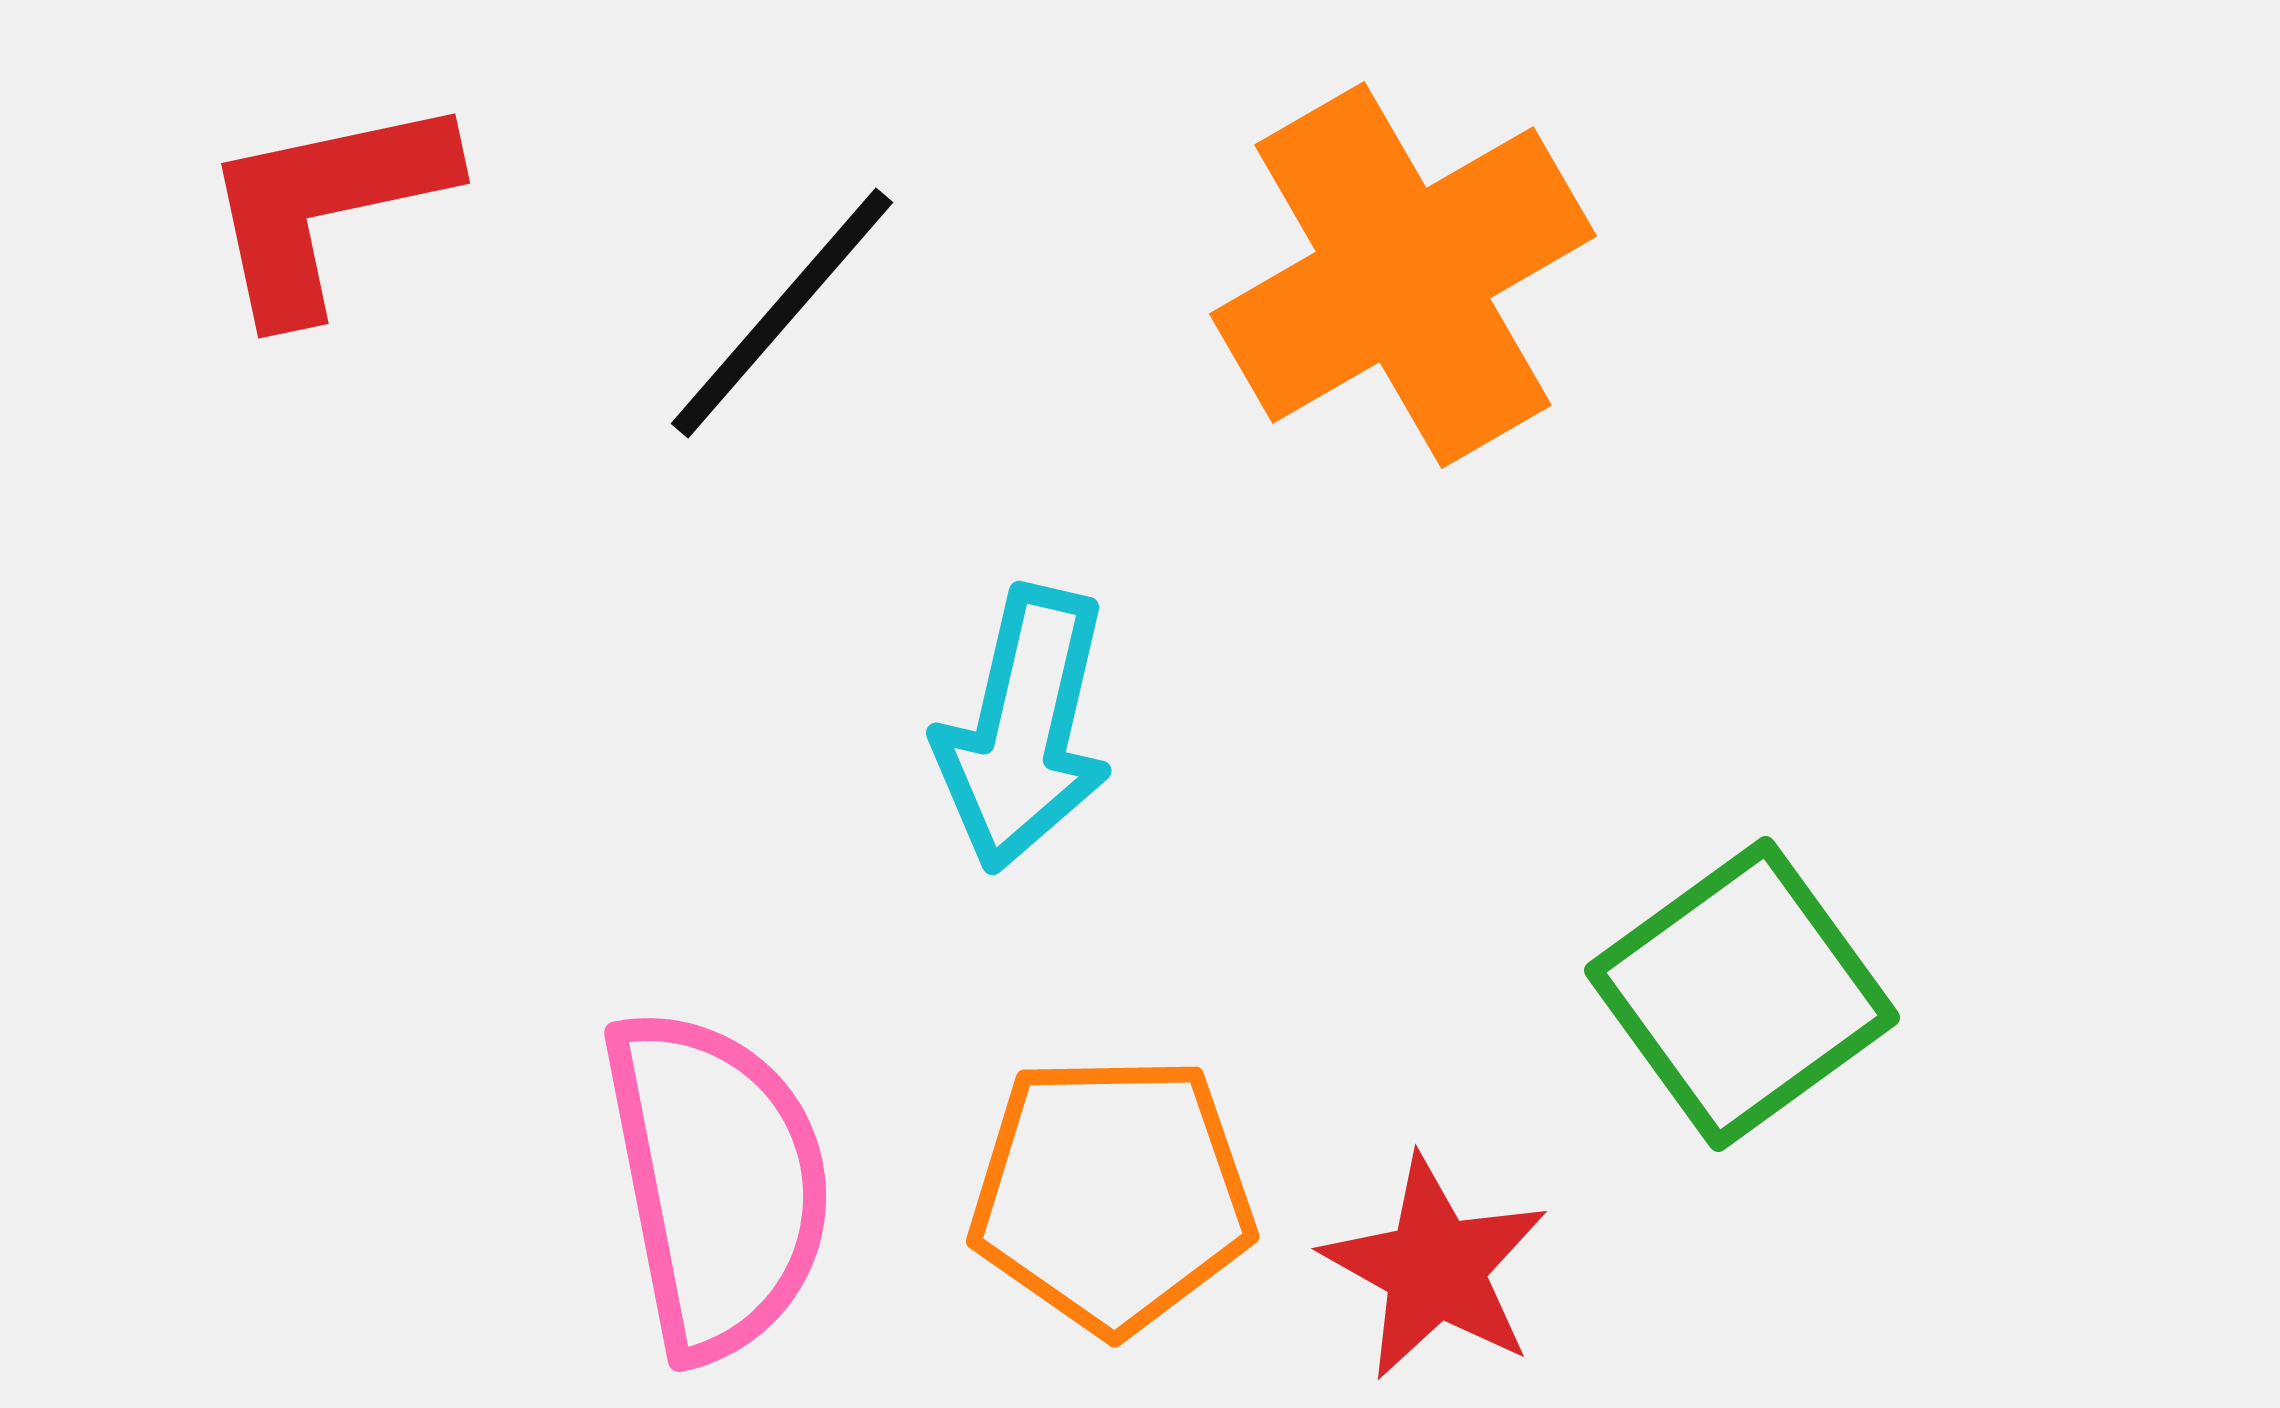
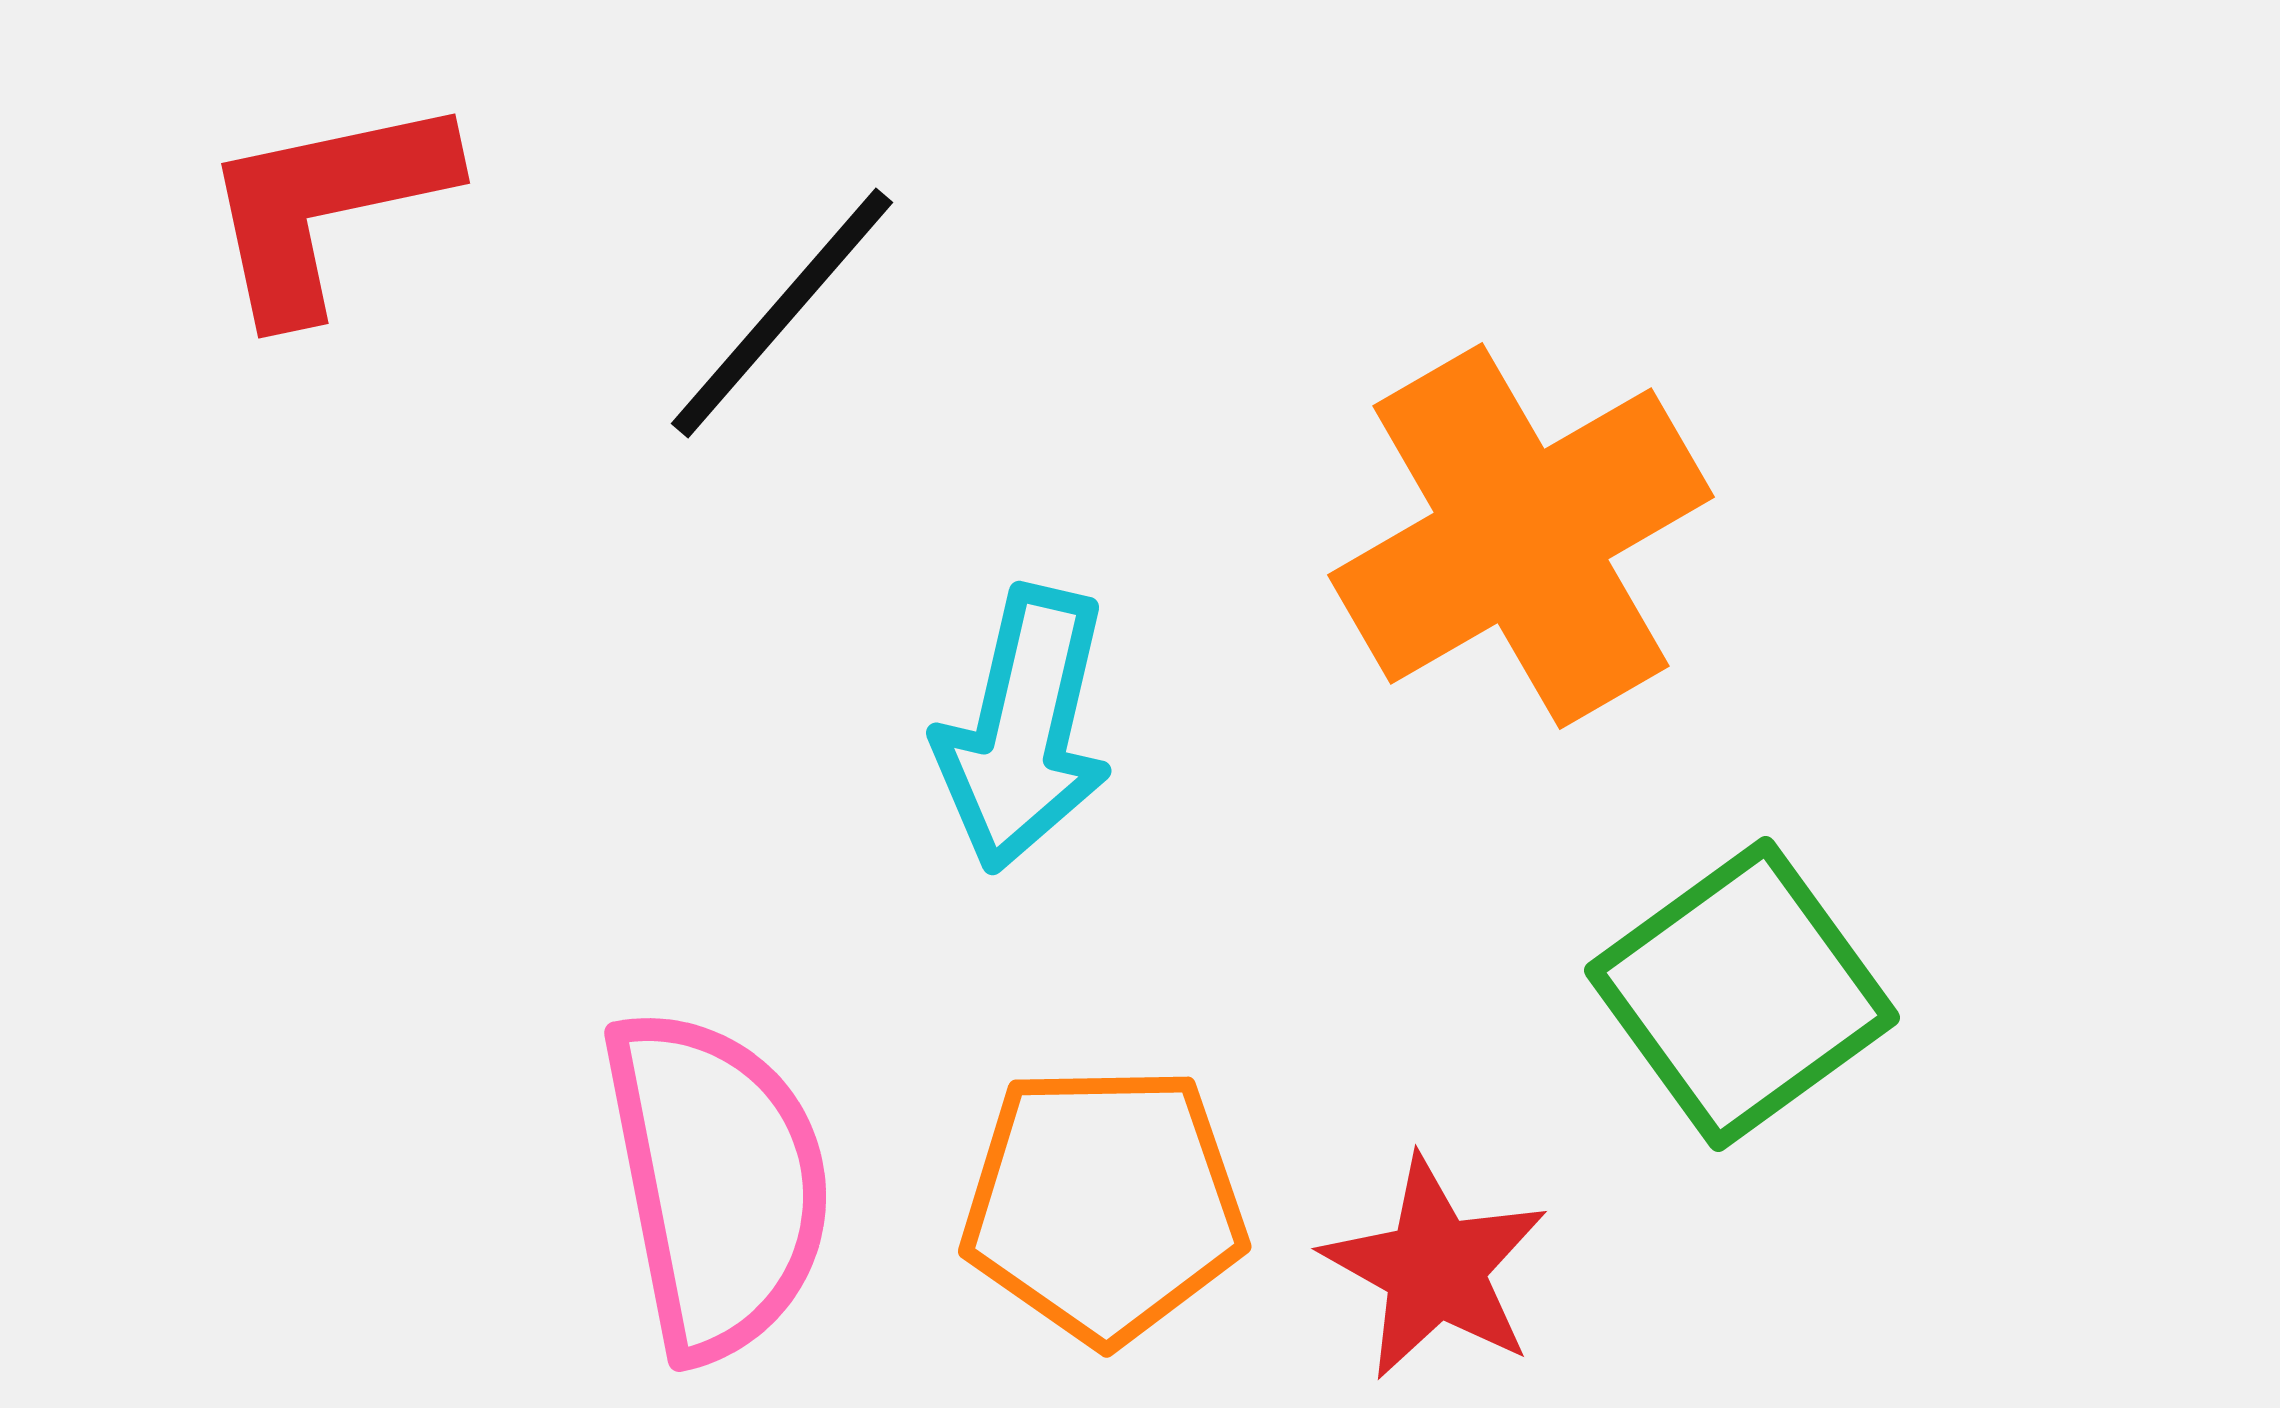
orange cross: moved 118 px right, 261 px down
orange pentagon: moved 8 px left, 10 px down
